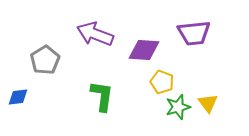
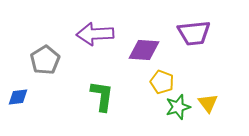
purple arrow: rotated 24 degrees counterclockwise
